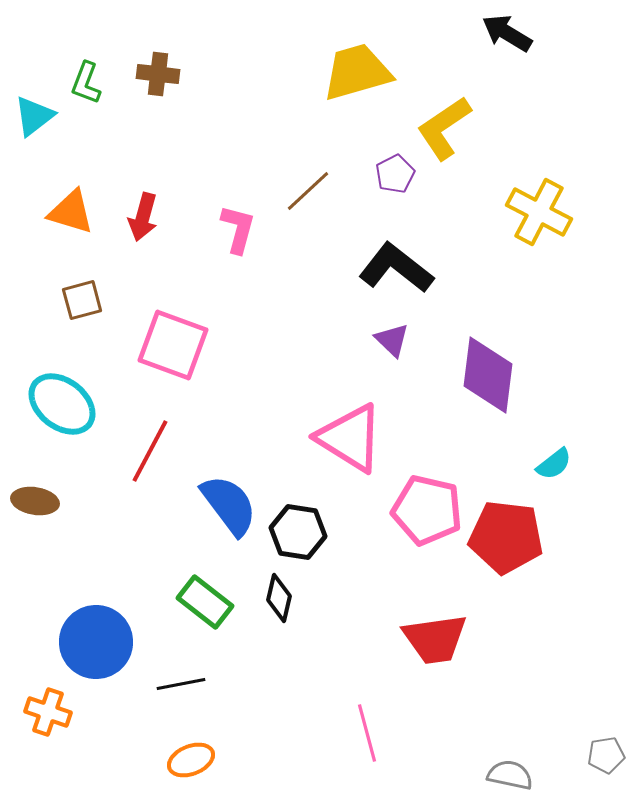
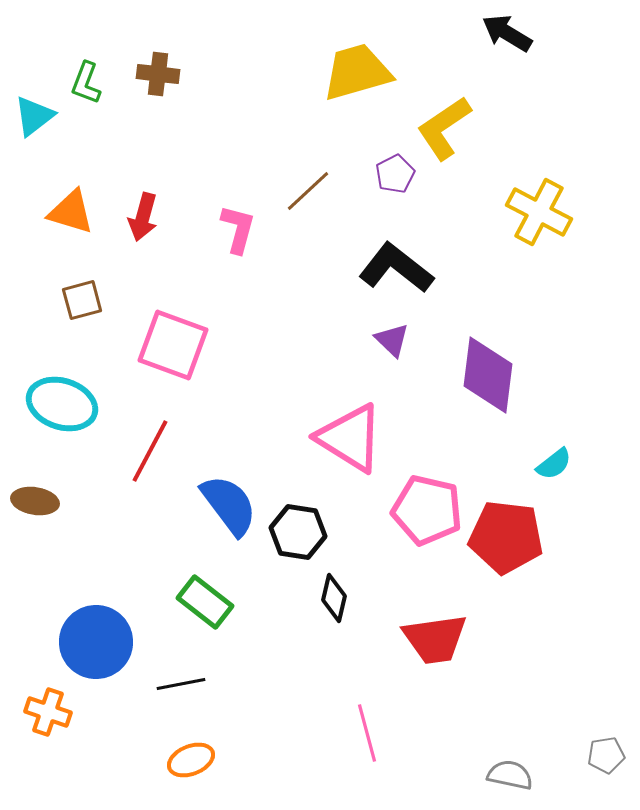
cyan ellipse: rotated 20 degrees counterclockwise
black diamond: moved 55 px right
